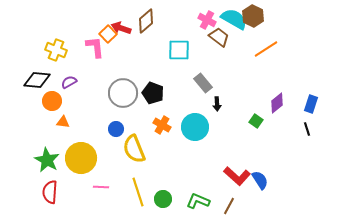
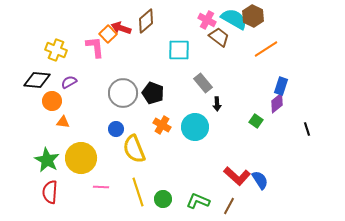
blue rectangle: moved 30 px left, 18 px up
